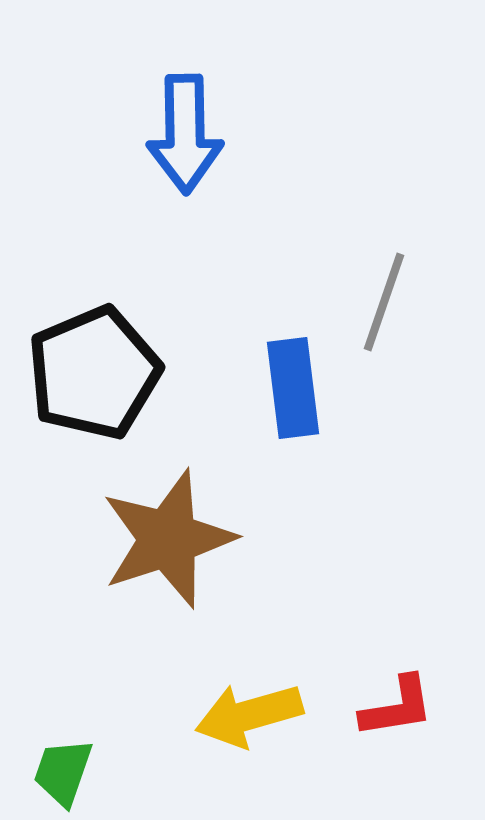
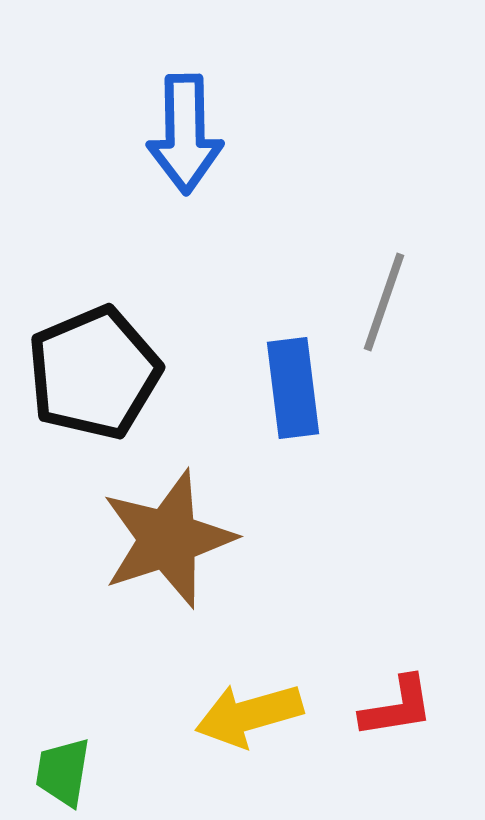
green trapezoid: rotated 10 degrees counterclockwise
